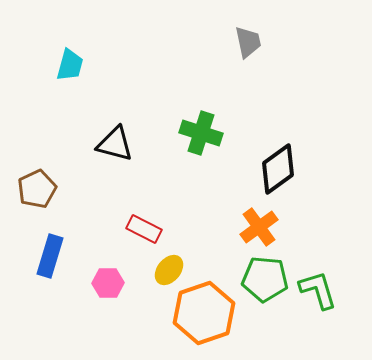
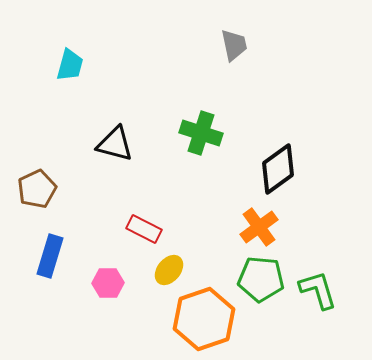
gray trapezoid: moved 14 px left, 3 px down
green pentagon: moved 4 px left
orange hexagon: moved 6 px down
